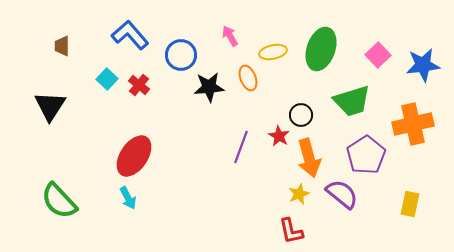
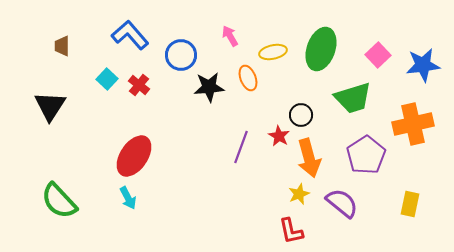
green trapezoid: moved 1 px right, 3 px up
purple semicircle: moved 9 px down
